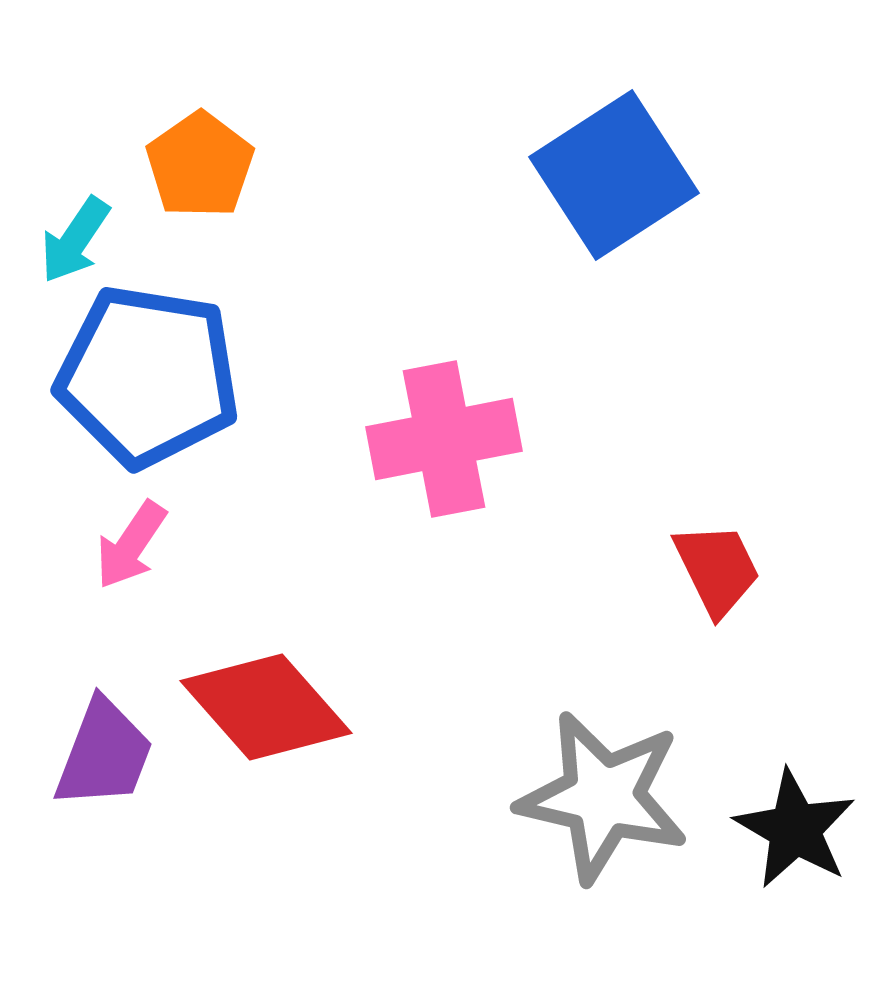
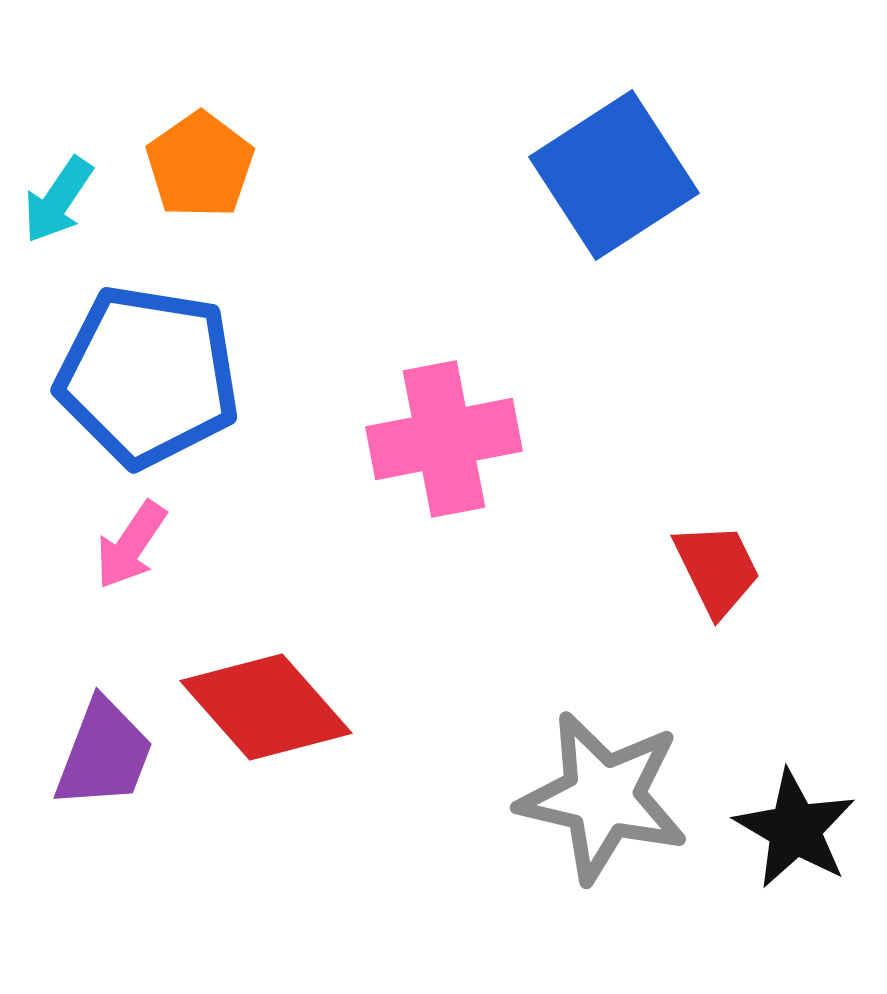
cyan arrow: moved 17 px left, 40 px up
